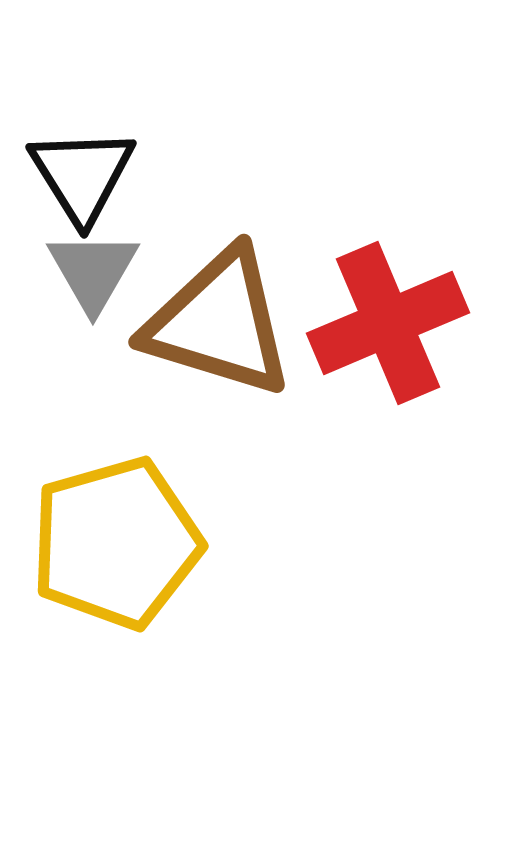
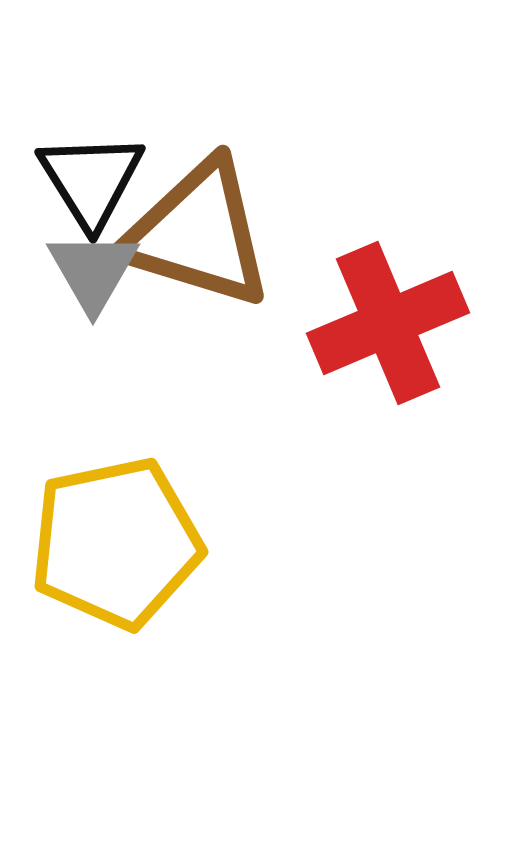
black triangle: moved 9 px right, 5 px down
brown triangle: moved 21 px left, 89 px up
yellow pentagon: rotated 4 degrees clockwise
